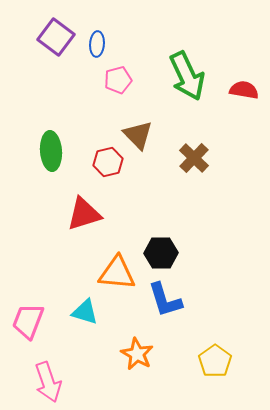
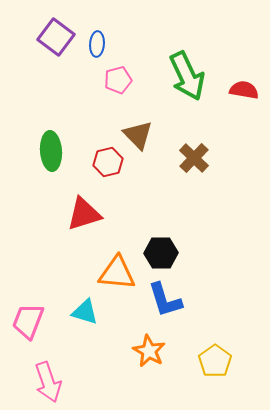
orange star: moved 12 px right, 3 px up
